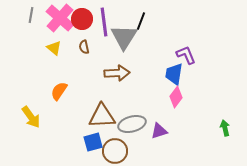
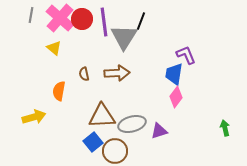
brown semicircle: moved 27 px down
orange semicircle: rotated 24 degrees counterclockwise
yellow arrow: moved 3 px right; rotated 70 degrees counterclockwise
blue square: rotated 24 degrees counterclockwise
